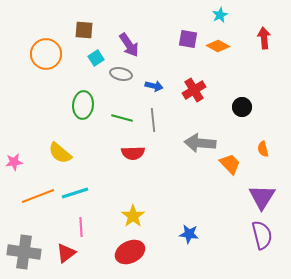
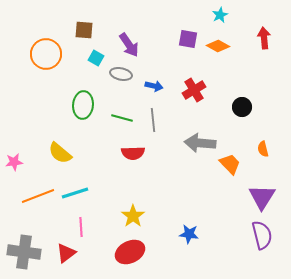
cyan square: rotated 28 degrees counterclockwise
